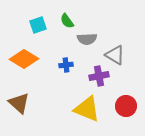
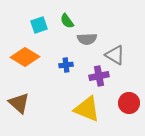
cyan square: moved 1 px right
orange diamond: moved 1 px right, 2 px up
red circle: moved 3 px right, 3 px up
